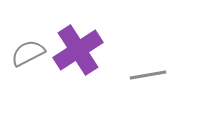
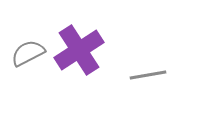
purple cross: moved 1 px right
